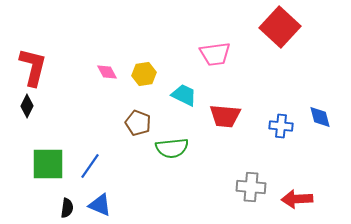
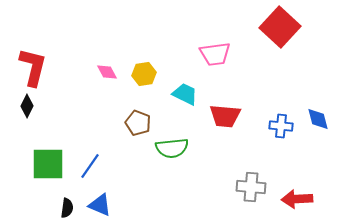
cyan trapezoid: moved 1 px right, 1 px up
blue diamond: moved 2 px left, 2 px down
